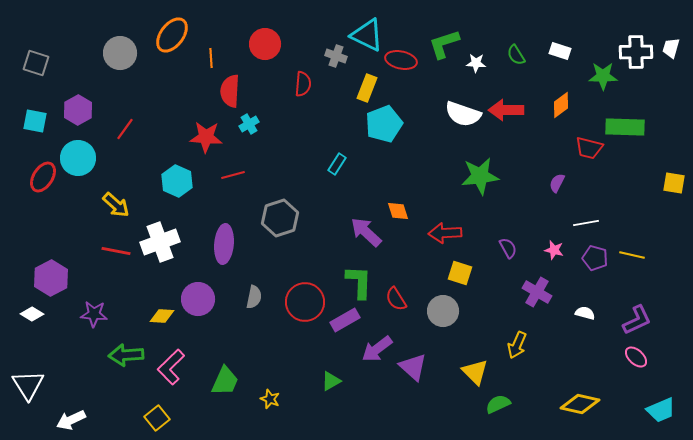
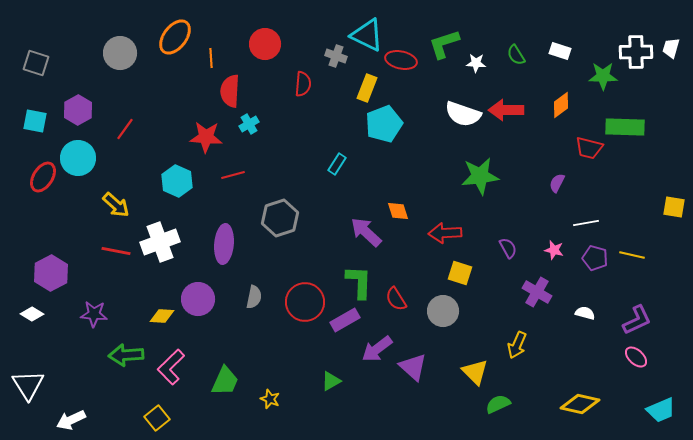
orange ellipse at (172, 35): moved 3 px right, 2 px down
yellow square at (674, 183): moved 24 px down
purple hexagon at (51, 278): moved 5 px up
